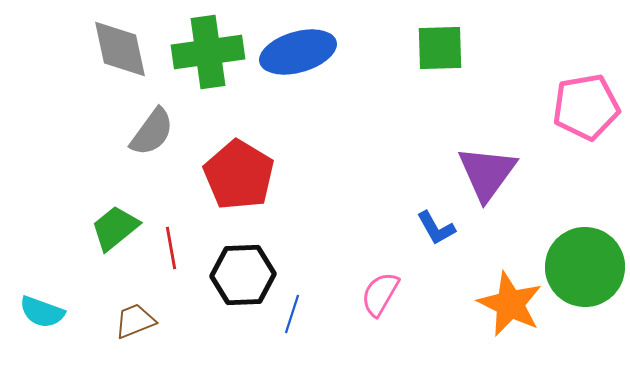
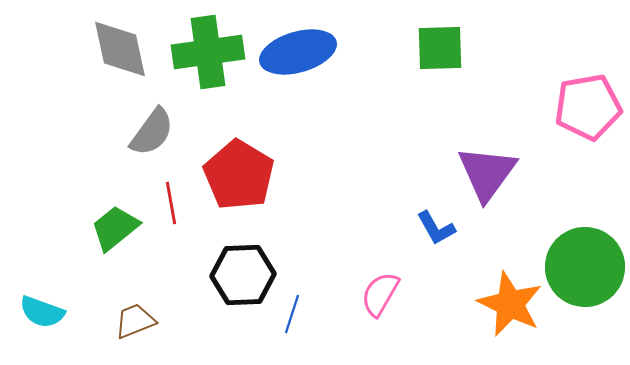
pink pentagon: moved 2 px right
red line: moved 45 px up
